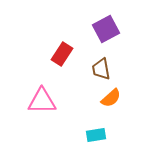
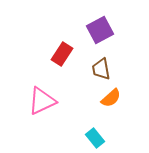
purple square: moved 6 px left, 1 px down
pink triangle: rotated 24 degrees counterclockwise
cyan rectangle: moved 1 px left, 3 px down; rotated 60 degrees clockwise
